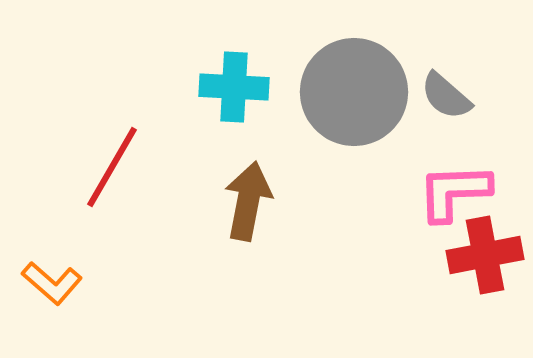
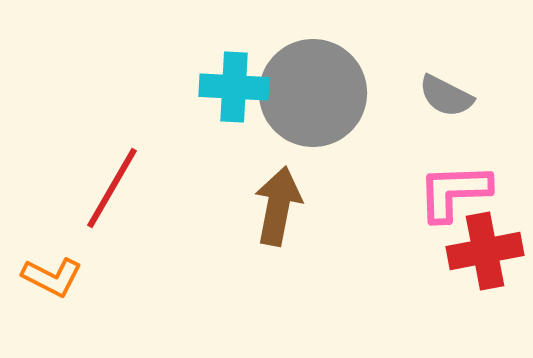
gray circle: moved 41 px left, 1 px down
gray semicircle: rotated 14 degrees counterclockwise
red line: moved 21 px down
brown arrow: moved 30 px right, 5 px down
red cross: moved 4 px up
orange L-shape: moved 6 px up; rotated 14 degrees counterclockwise
